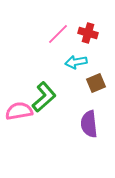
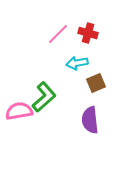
cyan arrow: moved 1 px right, 1 px down
purple semicircle: moved 1 px right, 4 px up
